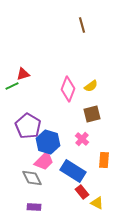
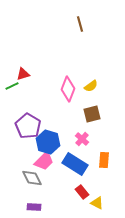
brown line: moved 2 px left, 1 px up
blue rectangle: moved 2 px right, 7 px up
